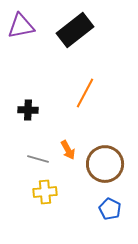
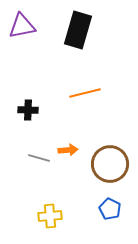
purple triangle: moved 1 px right
black rectangle: moved 3 px right; rotated 36 degrees counterclockwise
orange line: rotated 48 degrees clockwise
orange arrow: rotated 66 degrees counterclockwise
gray line: moved 1 px right, 1 px up
brown circle: moved 5 px right
yellow cross: moved 5 px right, 24 px down
